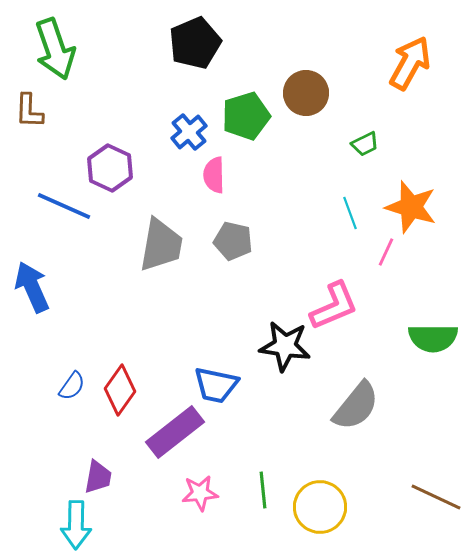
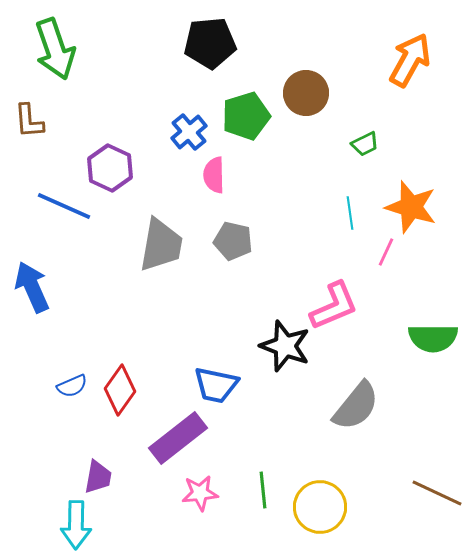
black pentagon: moved 15 px right; rotated 18 degrees clockwise
orange arrow: moved 3 px up
brown L-shape: moved 10 px down; rotated 6 degrees counterclockwise
cyan line: rotated 12 degrees clockwise
black star: rotated 12 degrees clockwise
blue semicircle: rotated 32 degrees clockwise
purple rectangle: moved 3 px right, 6 px down
brown line: moved 1 px right, 4 px up
